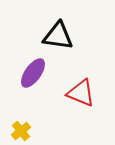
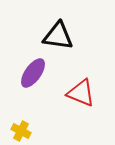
yellow cross: rotated 24 degrees counterclockwise
